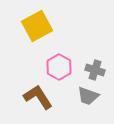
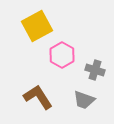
pink hexagon: moved 3 px right, 12 px up
gray trapezoid: moved 4 px left, 4 px down
